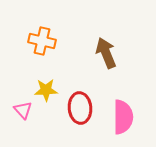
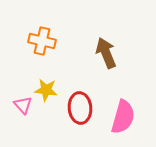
yellow star: rotated 10 degrees clockwise
pink triangle: moved 5 px up
pink semicircle: rotated 16 degrees clockwise
